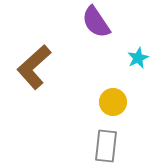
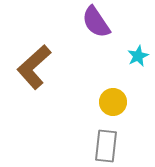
cyan star: moved 2 px up
